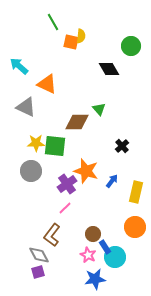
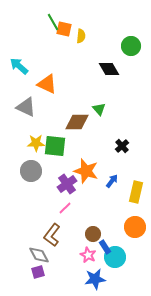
orange square: moved 7 px left, 13 px up
